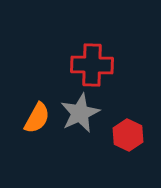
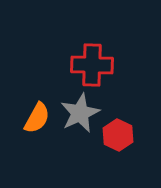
red hexagon: moved 10 px left
